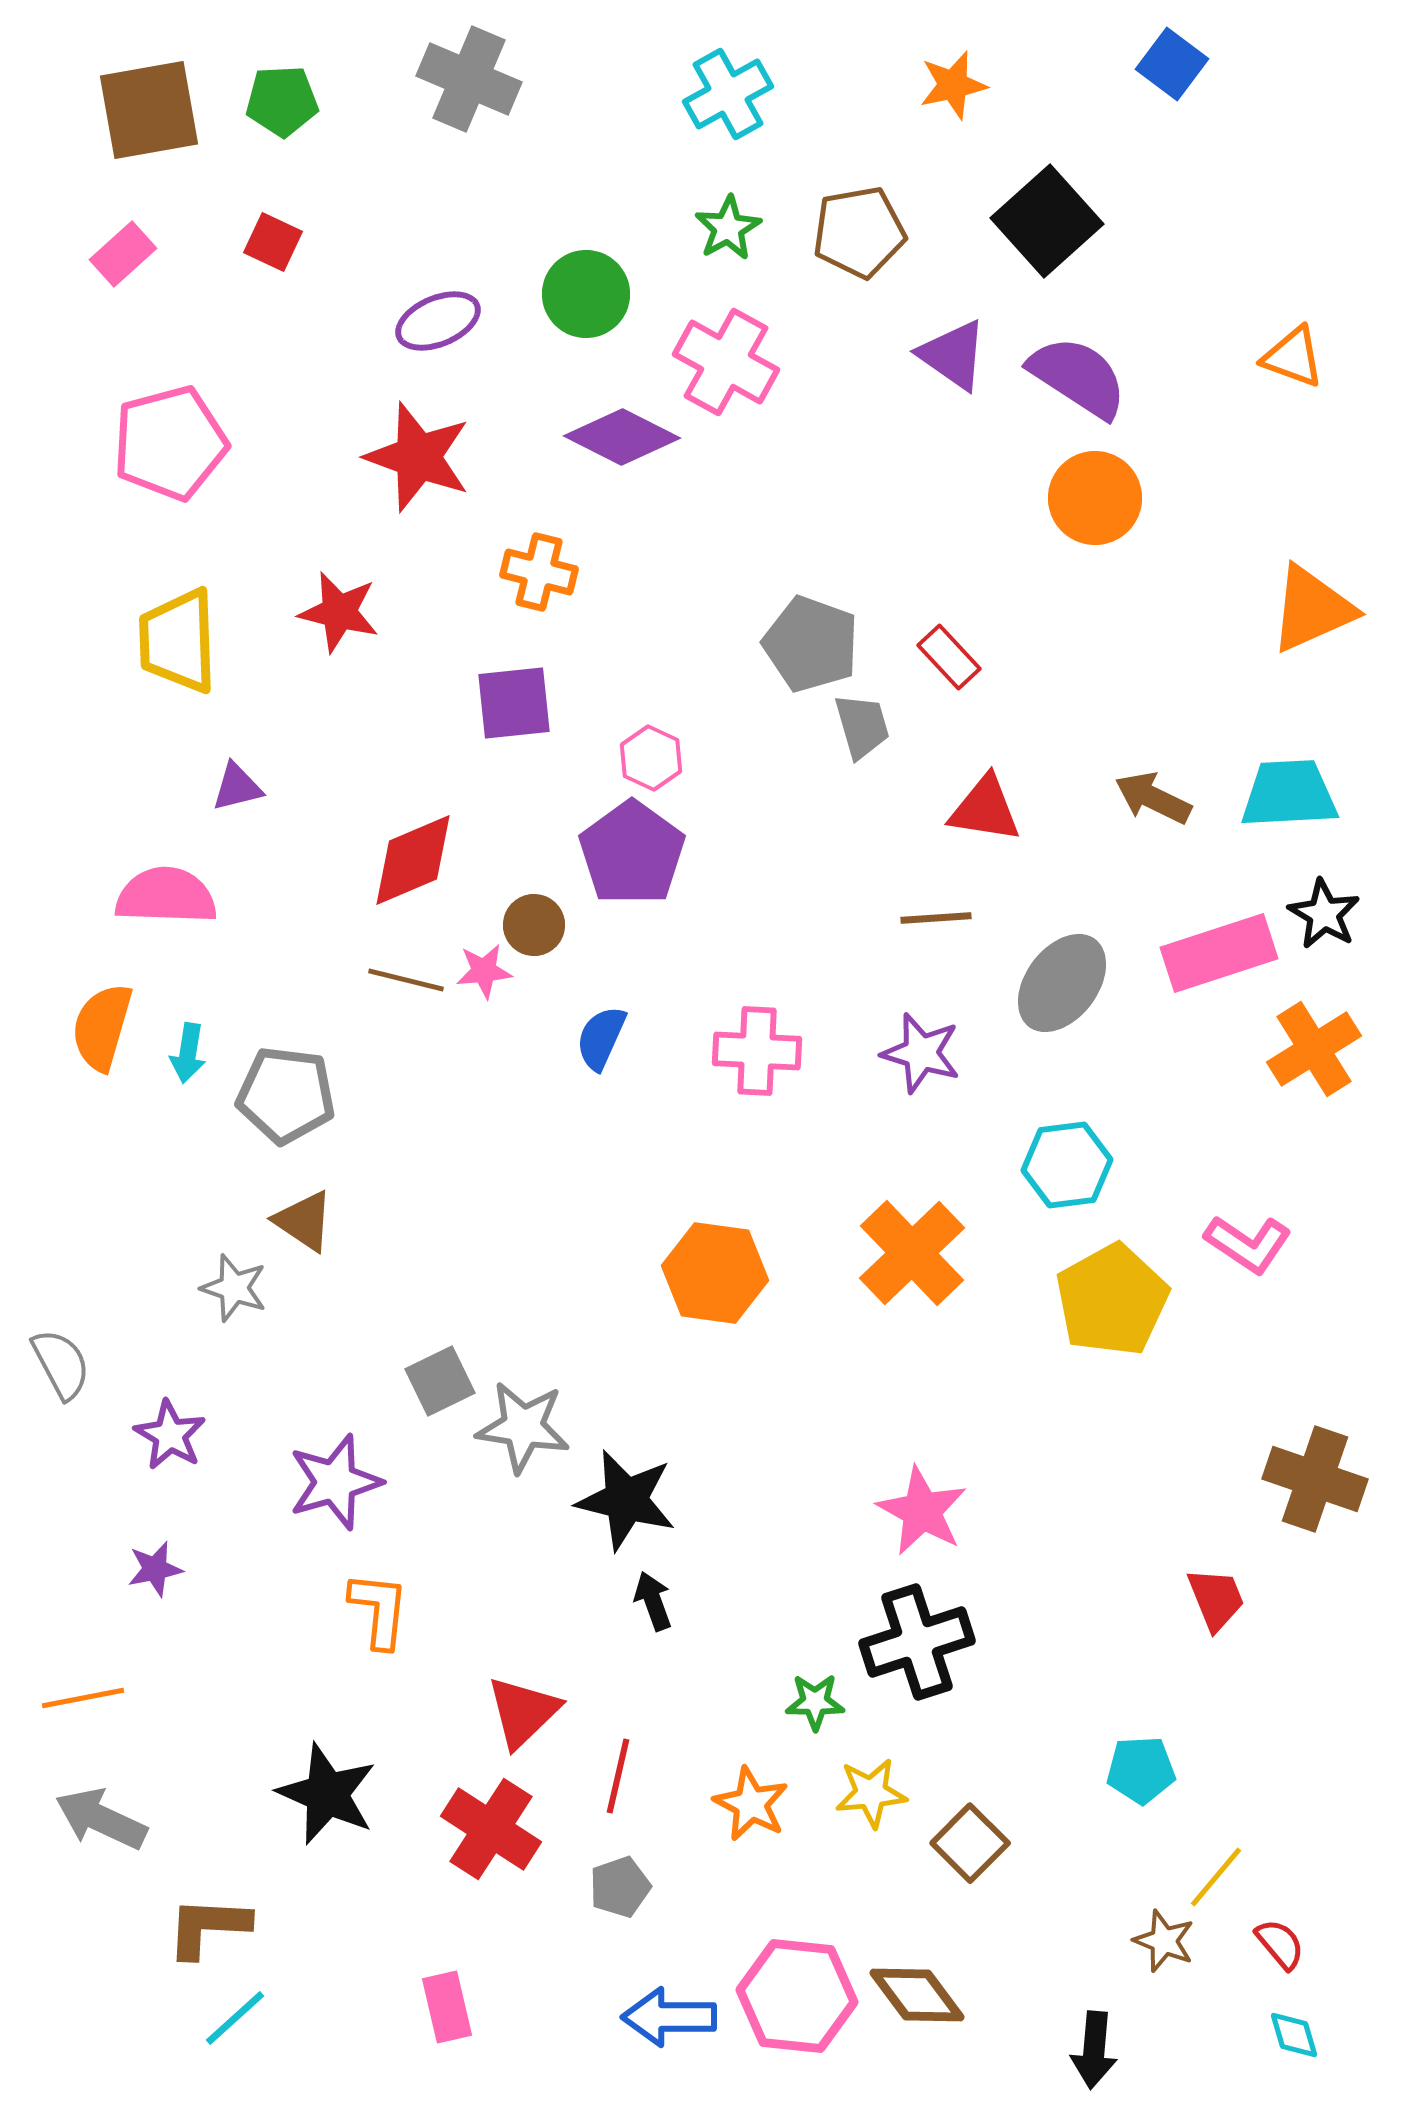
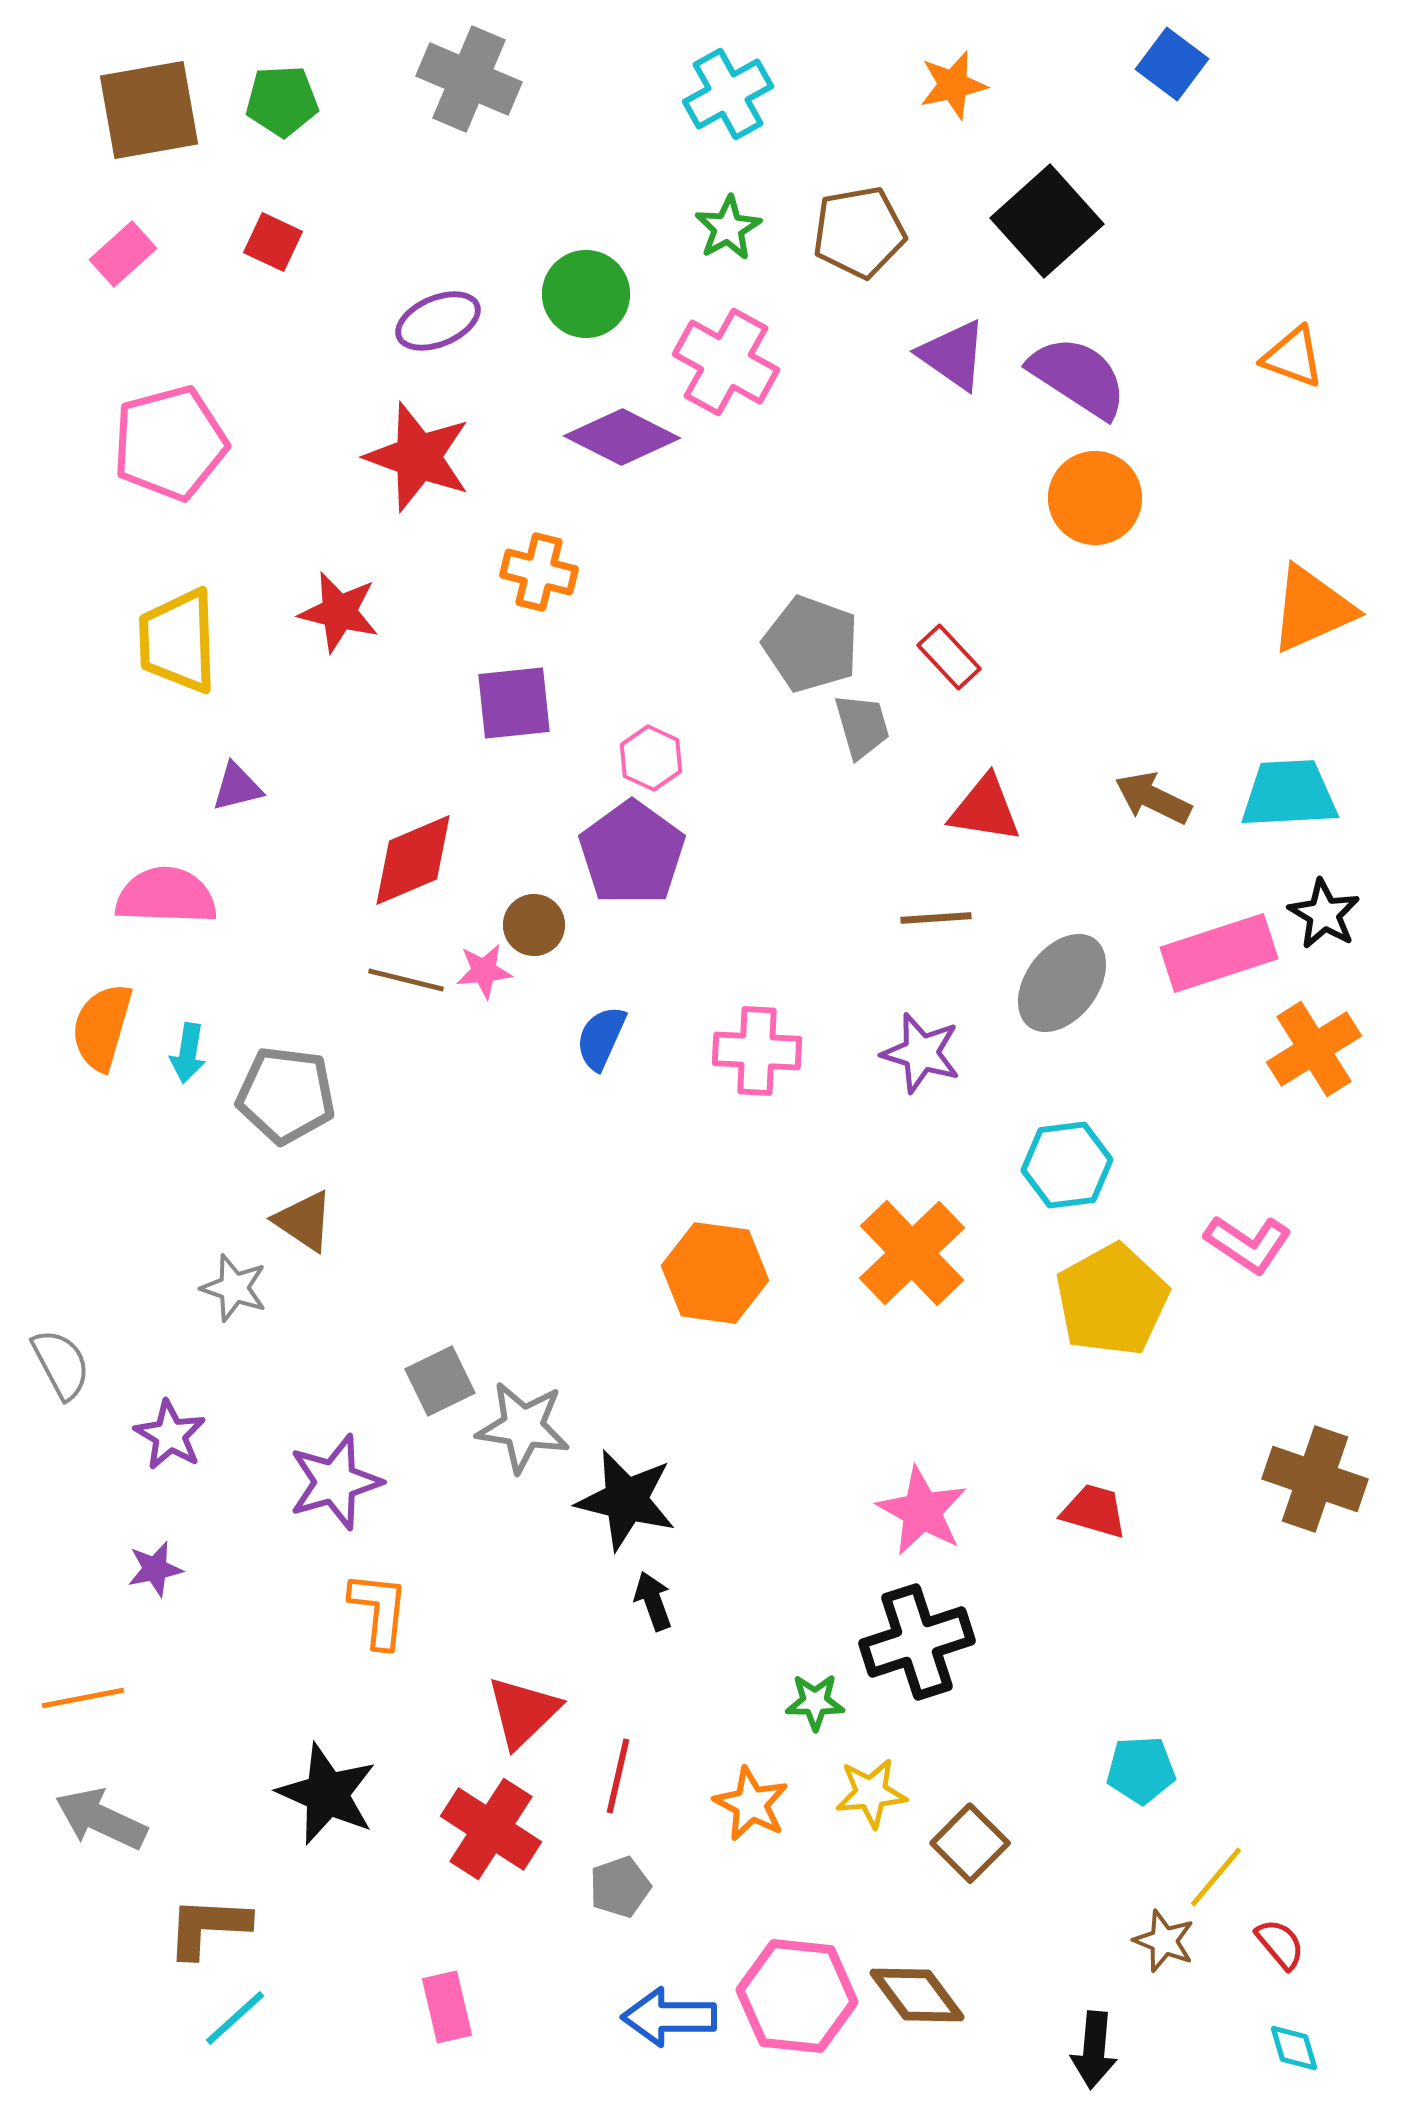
red trapezoid at (1216, 1599): moved 122 px left, 88 px up; rotated 52 degrees counterclockwise
cyan diamond at (1294, 2035): moved 13 px down
